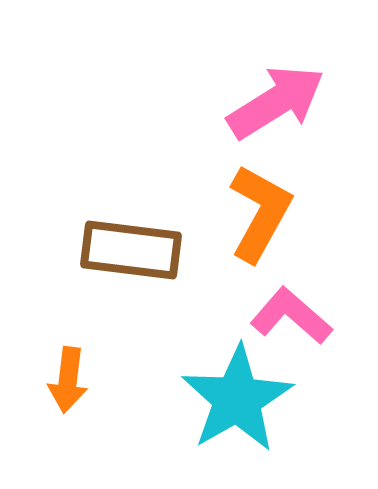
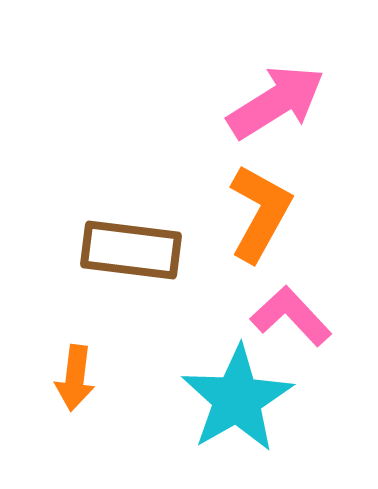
pink L-shape: rotated 6 degrees clockwise
orange arrow: moved 7 px right, 2 px up
